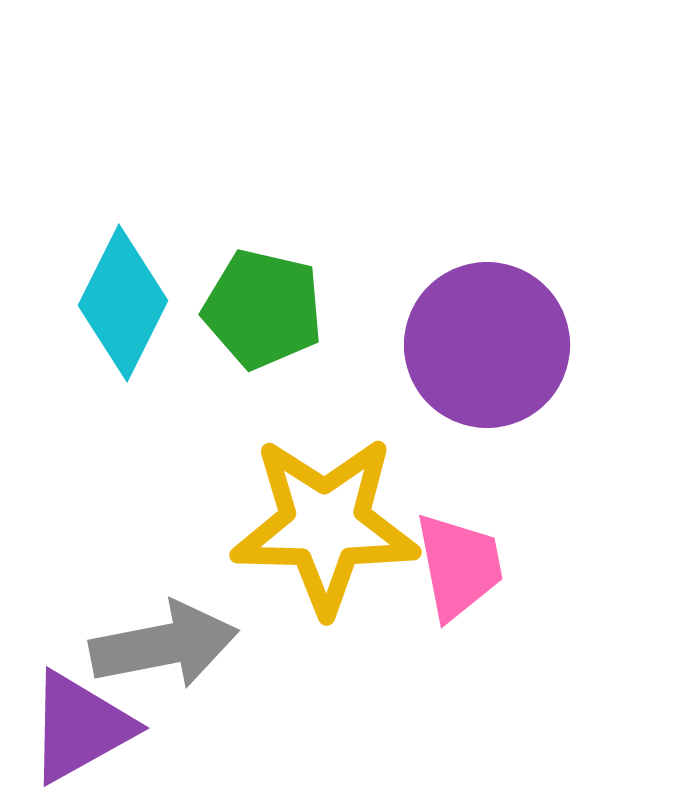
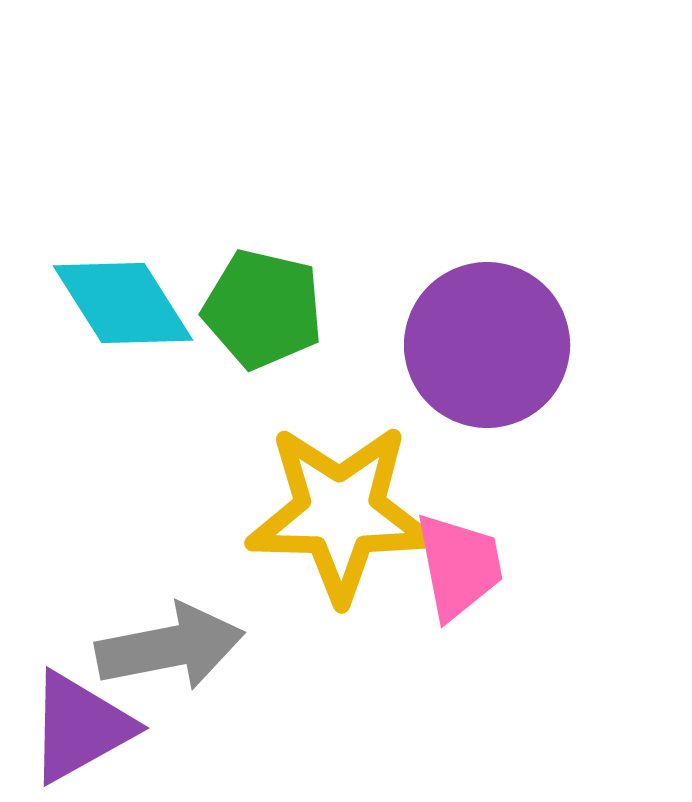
cyan diamond: rotated 59 degrees counterclockwise
yellow star: moved 15 px right, 12 px up
gray arrow: moved 6 px right, 2 px down
